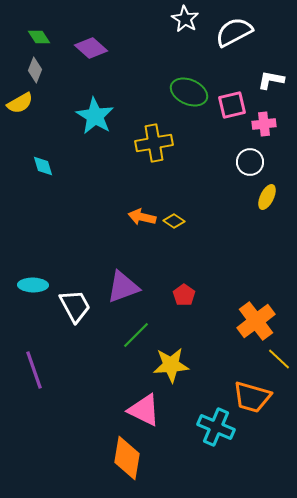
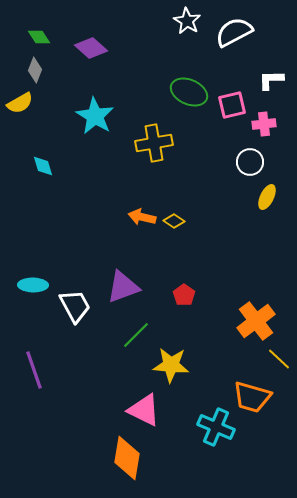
white star: moved 2 px right, 2 px down
white L-shape: rotated 12 degrees counterclockwise
yellow star: rotated 9 degrees clockwise
